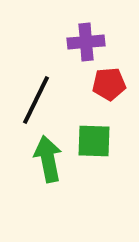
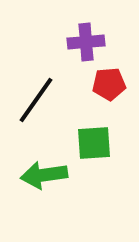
black line: rotated 9 degrees clockwise
green square: moved 2 px down; rotated 6 degrees counterclockwise
green arrow: moved 4 px left, 16 px down; rotated 87 degrees counterclockwise
